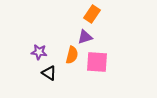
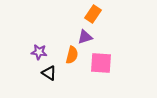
orange rectangle: moved 1 px right
pink square: moved 4 px right, 1 px down
